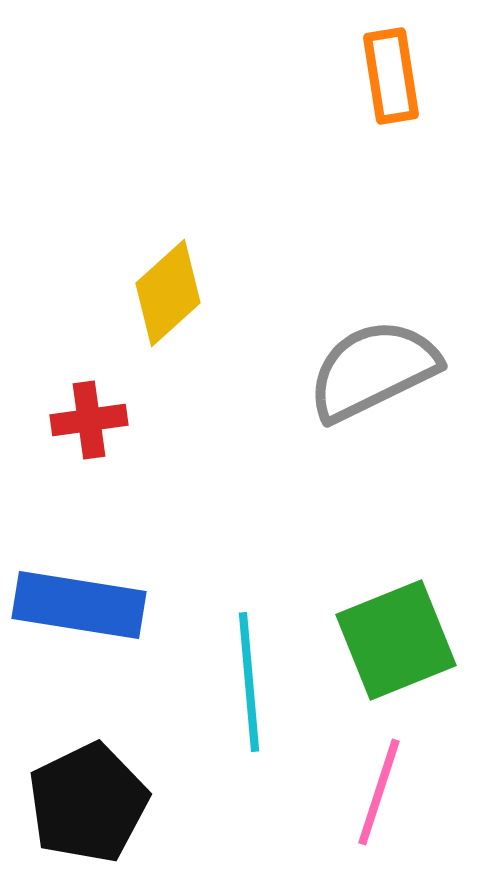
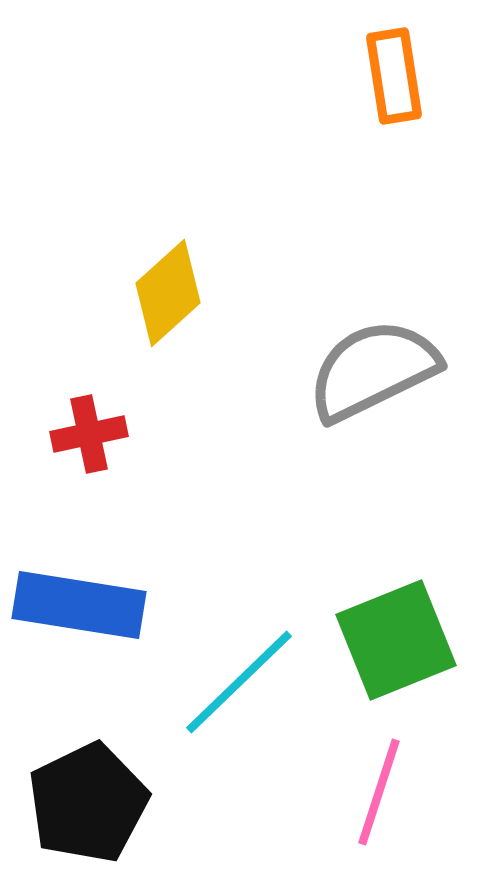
orange rectangle: moved 3 px right
red cross: moved 14 px down; rotated 4 degrees counterclockwise
cyan line: moved 10 px left; rotated 51 degrees clockwise
